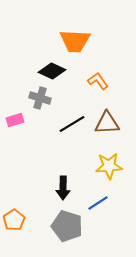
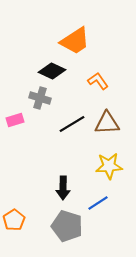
orange trapezoid: rotated 36 degrees counterclockwise
